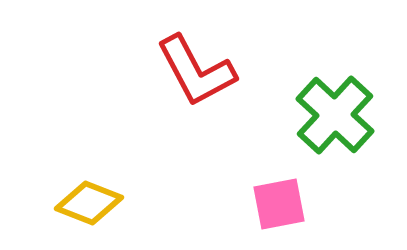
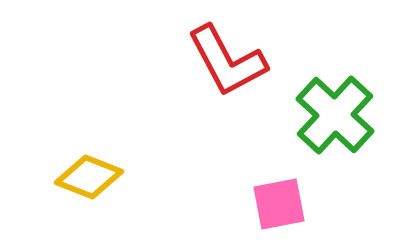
red L-shape: moved 31 px right, 10 px up
yellow diamond: moved 26 px up
